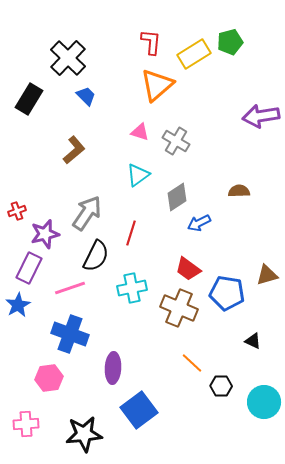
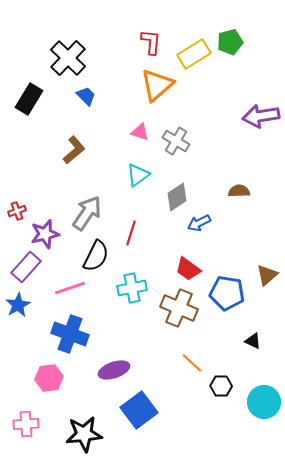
purple rectangle: moved 3 px left, 1 px up; rotated 16 degrees clockwise
brown triangle: rotated 25 degrees counterclockwise
purple ellipse: moved 1 px right, 2 px down; rotated 68 degrees clockwise
